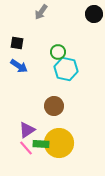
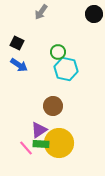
black square: rotated 16 degrees clockwise
blue arrow: moved 1 px up
brown circle: moved 1 px left
purple triangle: moved 12 px right
